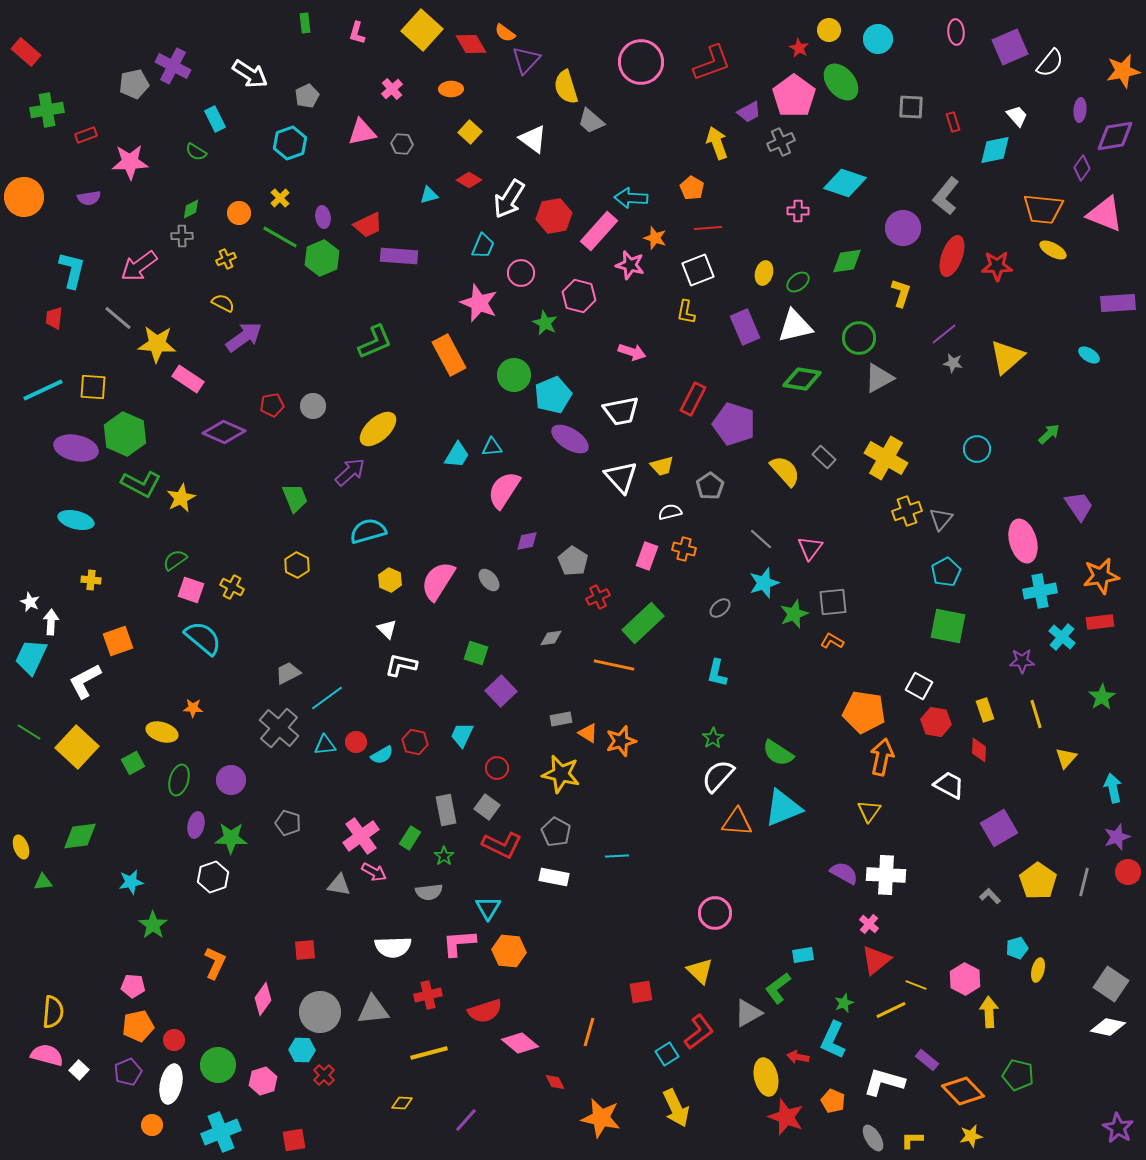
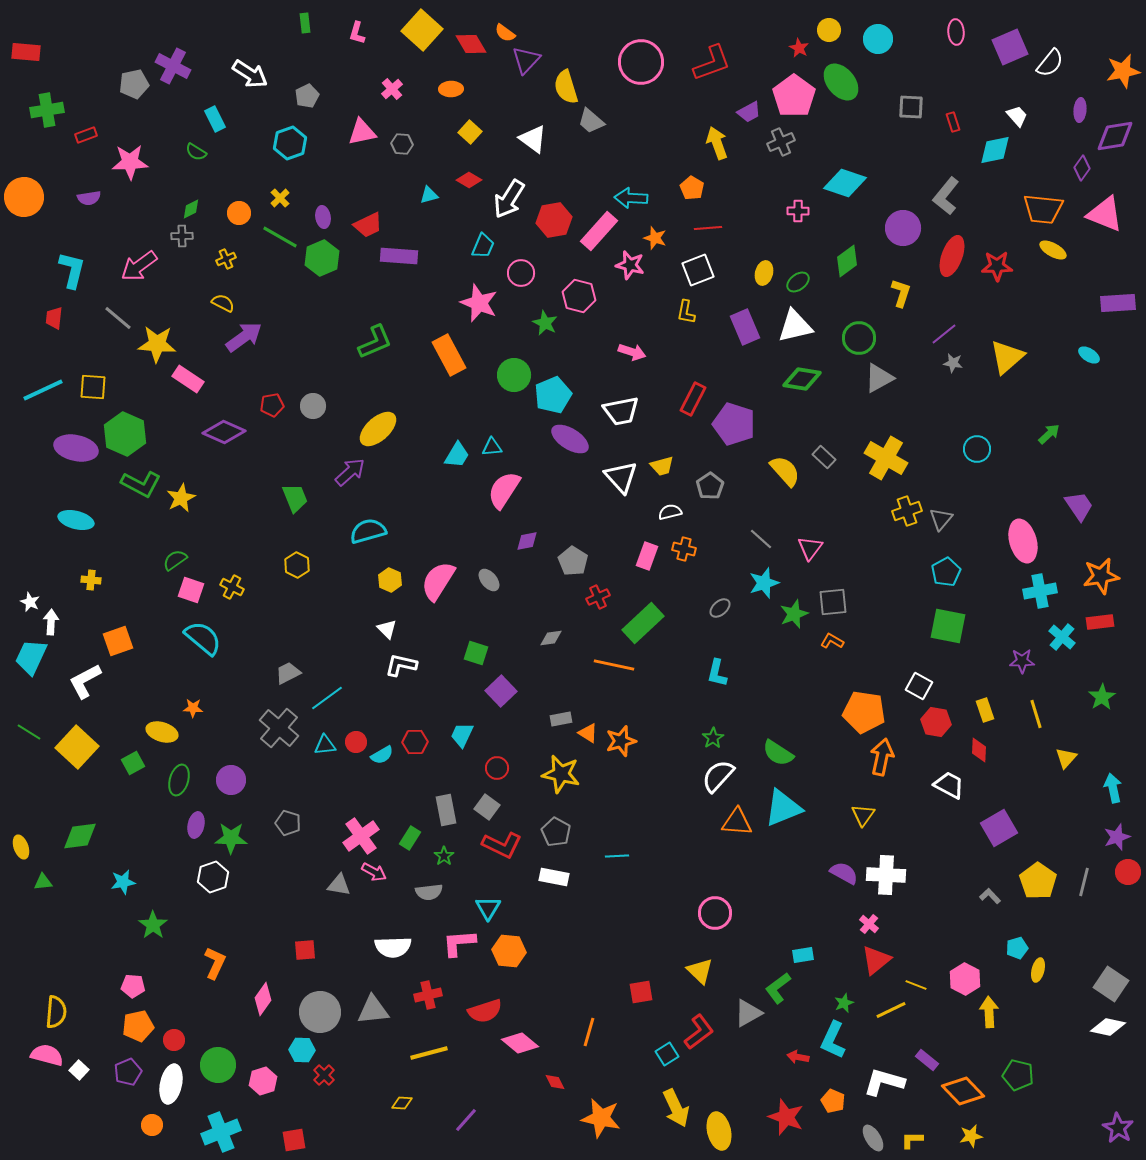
red rectangle at (26, 52): rotated 36 degrees counterclockwise
red hexagon at (554, 216): moved 4 px down
green diamond at (847, 261): rotated 28 degrees counterclockwise
red hexagon at (415, 742): rotated 15 degrees counterclockwise
yellow triangle at (869, 811): moved 6 px left, 4 px down
cyan star at (131, 882): moved 8 px left
yellow semicircle at (53, 1012): moved 3 px right
yellow ellipse at (766, 1077): moved 47 px left, 54 px down
